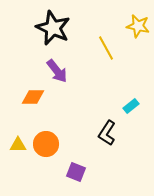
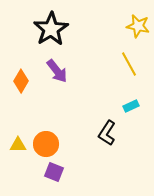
black star: moved 2 px left, 1 px down; rotated 16 degrees clockwise
yellow line: moved 23 px right, 16 px down
orange diamond: moved 12 px left, 16 px up; rotated 60 degrees counterclockwise
cyan rectangle: rotated 14 degrees clockwise
purple square: moved 22 px left
